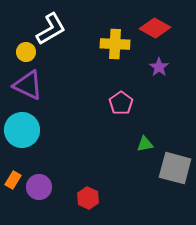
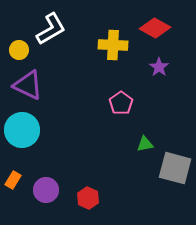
yellow cross: moved 2 px left, 1 px down
yellow circle: moved 7 px left, 2 px up
purple circle: moved 7 px right, 3 px down
